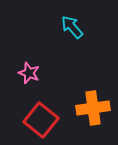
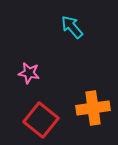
pink star: rotated 10 degrees counterclockwise
